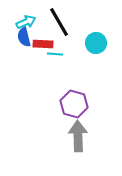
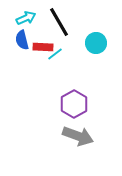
cyan arrow: moved 4 px up
blue semicircle: moved 2 px left, 3 px down
red rectangle: moved 3 px down
cyan line: rotated 42 degrees counterclockwise
purple hexagon: rotated 16 degrees clockwise
gray arrow: rotated 112 degrees clockwise
